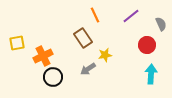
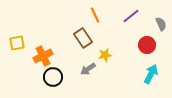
cyan arrow: rotated 24 degrees clockwise
